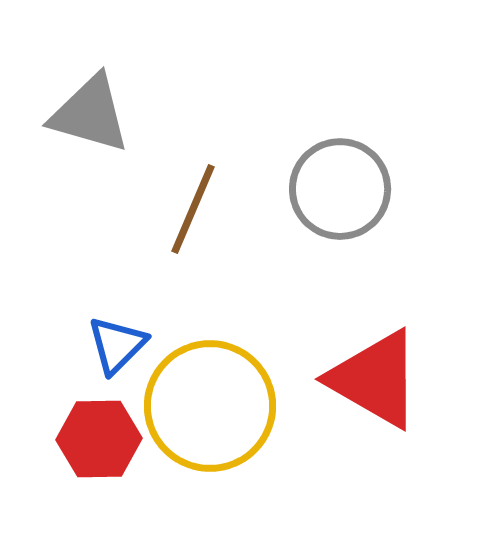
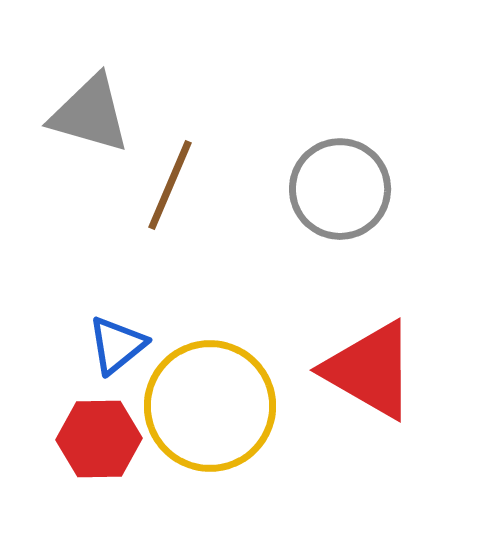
brown line: moved 23 px left, 24 px up
blue triangle: rotated 6 degrees clockwise
red triangle: moved 5 px left, 9 px up
